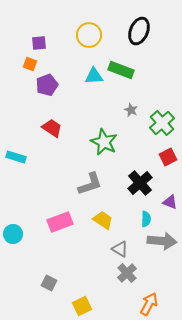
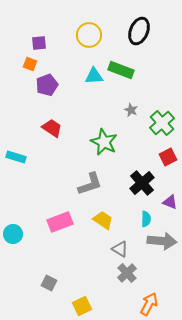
black cross: moved 2 px right
